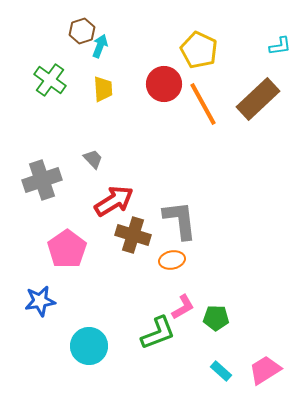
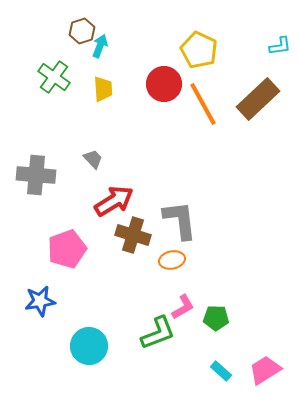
green cross: moved 4 px right, 3 px up
gray cross: moved 6 px left, 5 px up; rotated 24 degrees clockwise
pink pentagon: rotated 15 degrees clockwise
